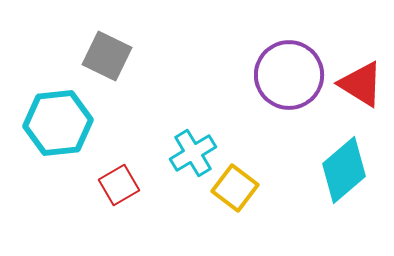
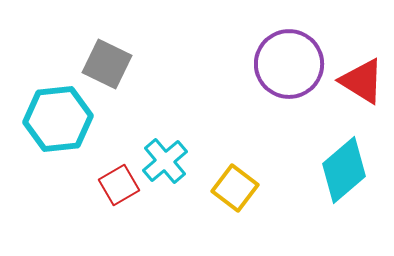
gray square: moved 8 px down
purple circle: moved 11 px up
red triangle: moved 1 px right, 3 px up
cyan hexagon: moved 4 px up
cyan cross: moved 28 px left, 8 px down; rotated 9 degrees counterclockwise
